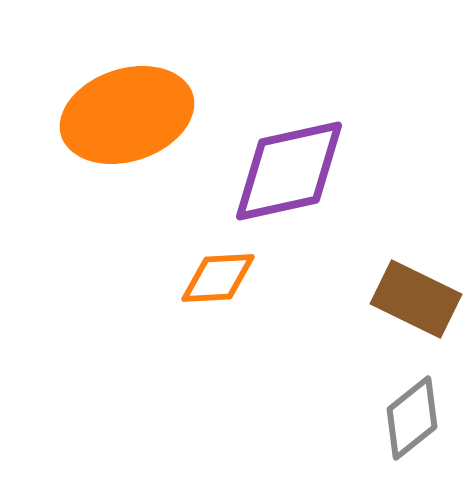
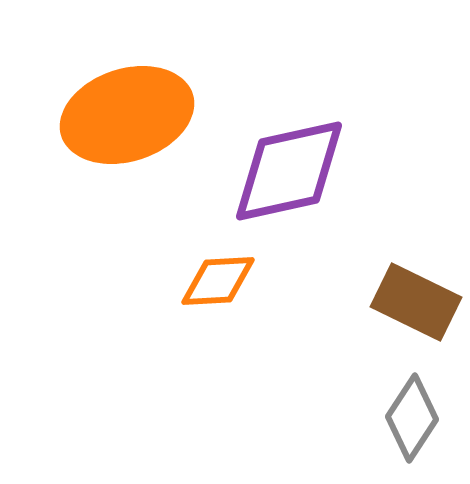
orange diamond: moved 3 px down
brown rectangle: moved 3 px down
gray diamond: rotated 18 degrees counterclockwise
